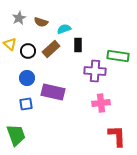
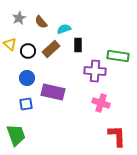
brown semicircle: rotated 32 degrees clockwise
pink cross: rotated 24 degrees clockwise
